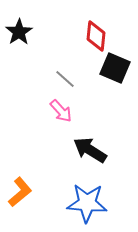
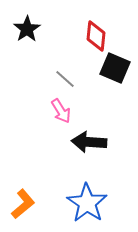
black star: moved 8 px right, 3 px up
pink arrow: rotated 10 degrees clockwise
black arrow: moved 1 px left, 8 px up; rotated 28 degrees counterclockwise
orange L-shape: moved 3 px right, 12 px down
blue star: rotated 30 degrees clockwise
